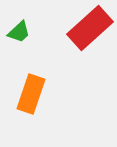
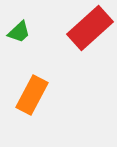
orange rectangle: moved 1 px right, 1 px down; rotated 9 degrees clockwise
